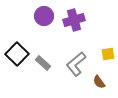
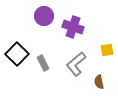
purple cross: moved 1 px left, 7 px down; rotated 35 degrees clockwise
yellow square: moved 1 px left, 4 px up
gray rectangle: rotated 21 degrees clockwise
brown semicircle: rotated 24 degrees clockwise
